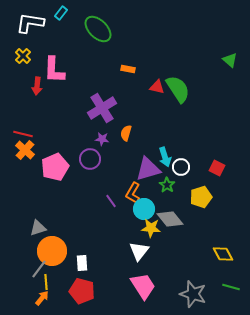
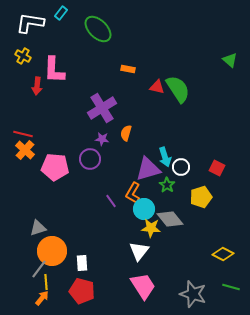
yellow cross: rotated 14 degrees counterclockwise
pink pentagon: rotated 28 degrees clockwise
yellow diamond: rotated 35 degrees counterclockwise
